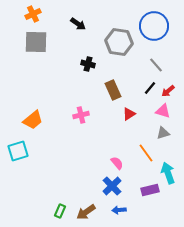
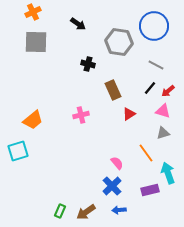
orange cross: moved 2 px up
gray line: rotated 21 degrees counterclockwise
